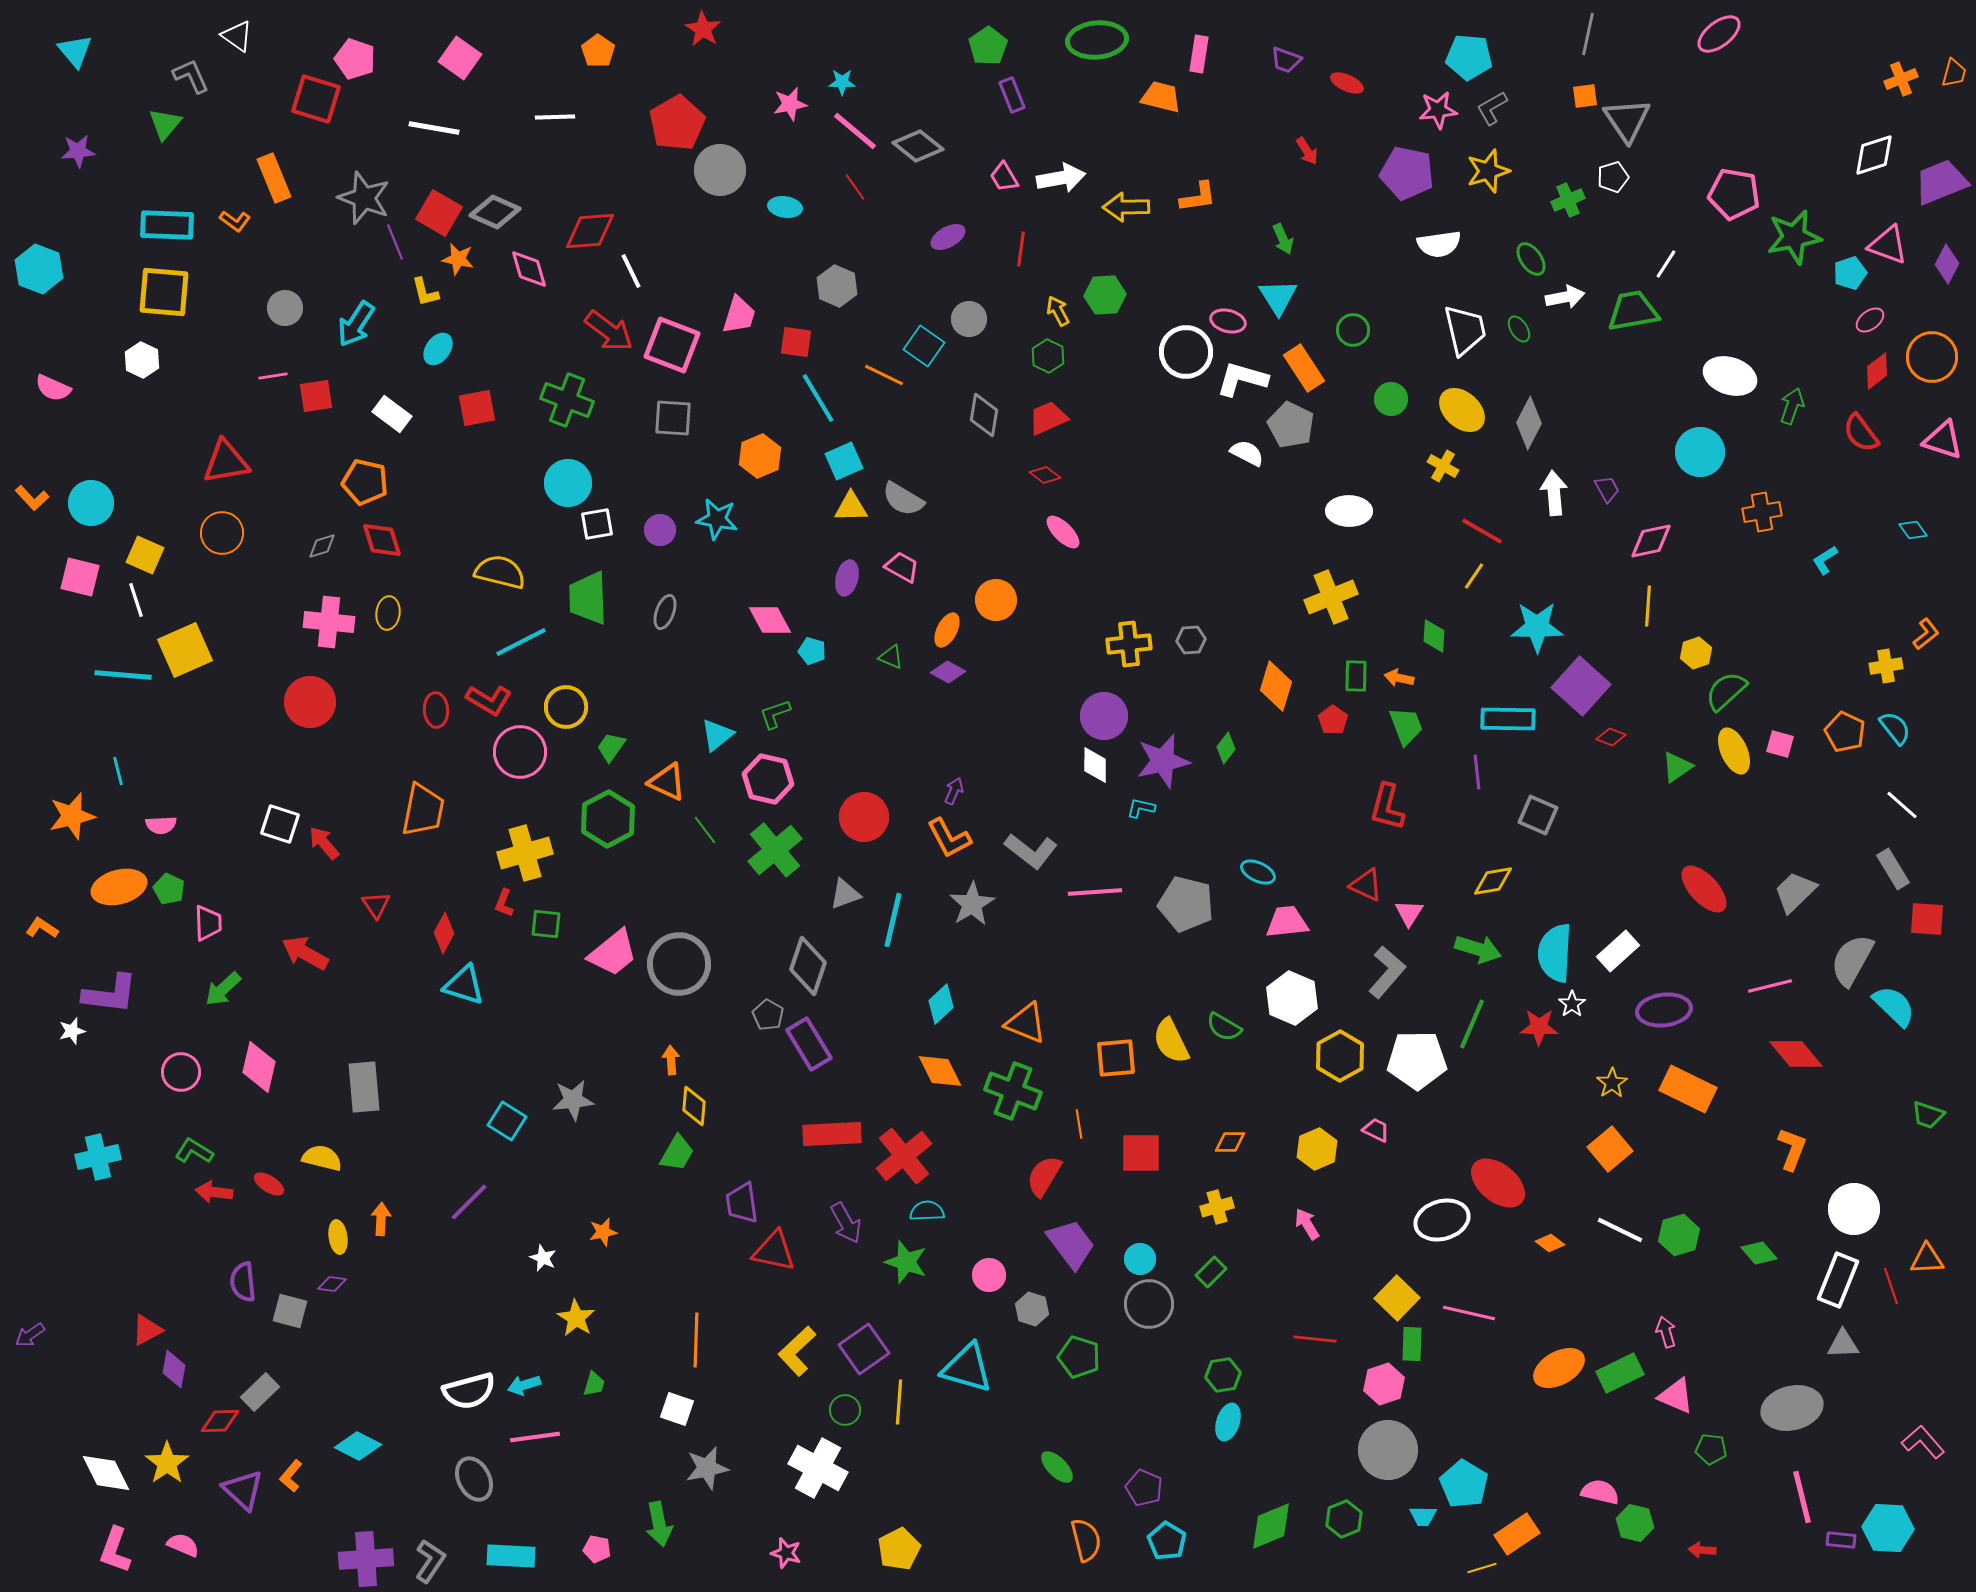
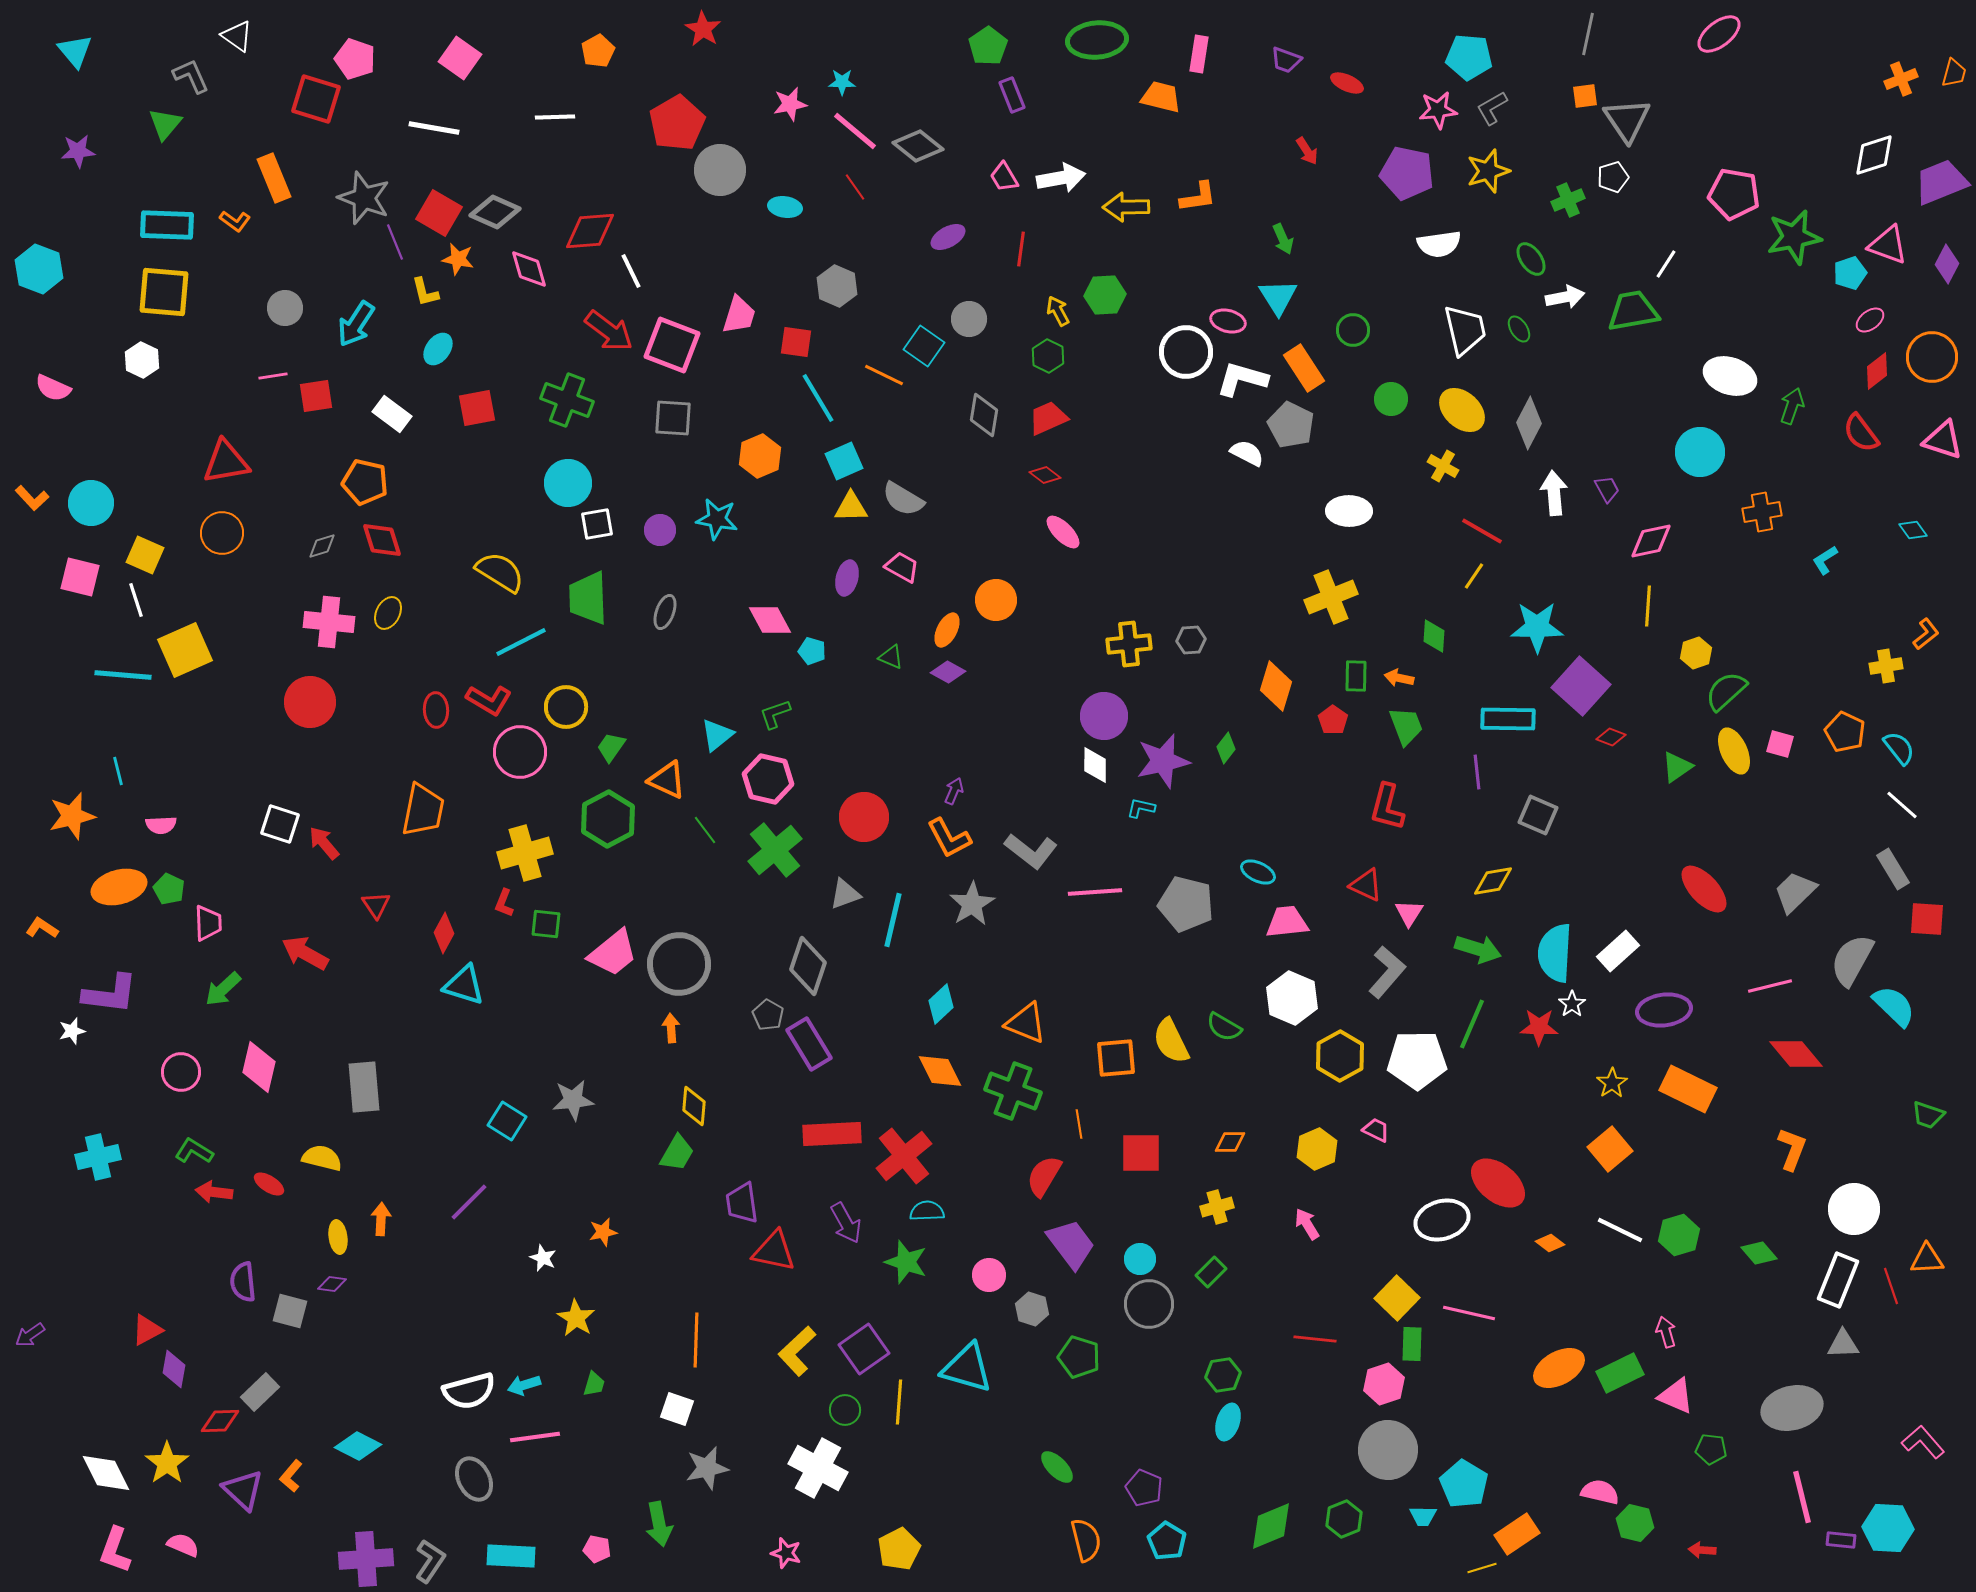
orange pentagon at (598, 51): rotated 8 degrees clockwise
yellow semicircle at (500, 572): rotated 18 degrees clockwise
yellow ellipse at (388, 613): rotated 20 degrees clockwise
cyan semicircle at (1895, 728): moved 4 px right, 20 px down
orange triangle at (667, 782): moved 2 px up
orange arrow at (671, 1060): moved 32 px up
